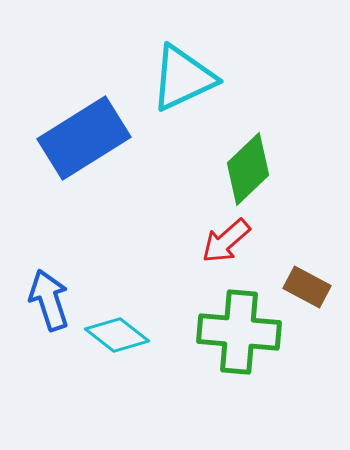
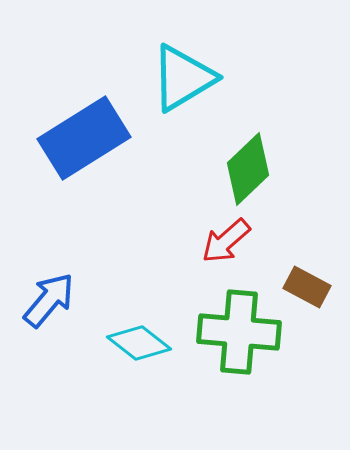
cyan triangle: rotated 6 degrees counterclockwise
blue arrow: rotated 58 degrees clockwise
cyan diamond: moved 22 px right, 8 px down
